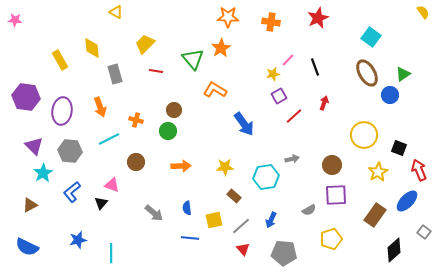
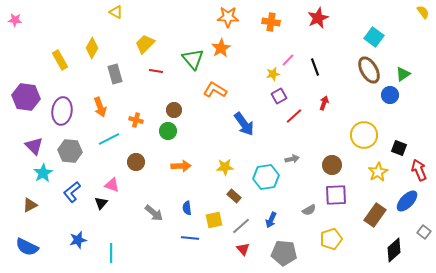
cyan square at (371, 37): moved 3 px right
yellow diamond at (92, 48): rotated 35 degrees clockwise
brown ellipse at (367, 73): moved 2 px right, 3 px up
